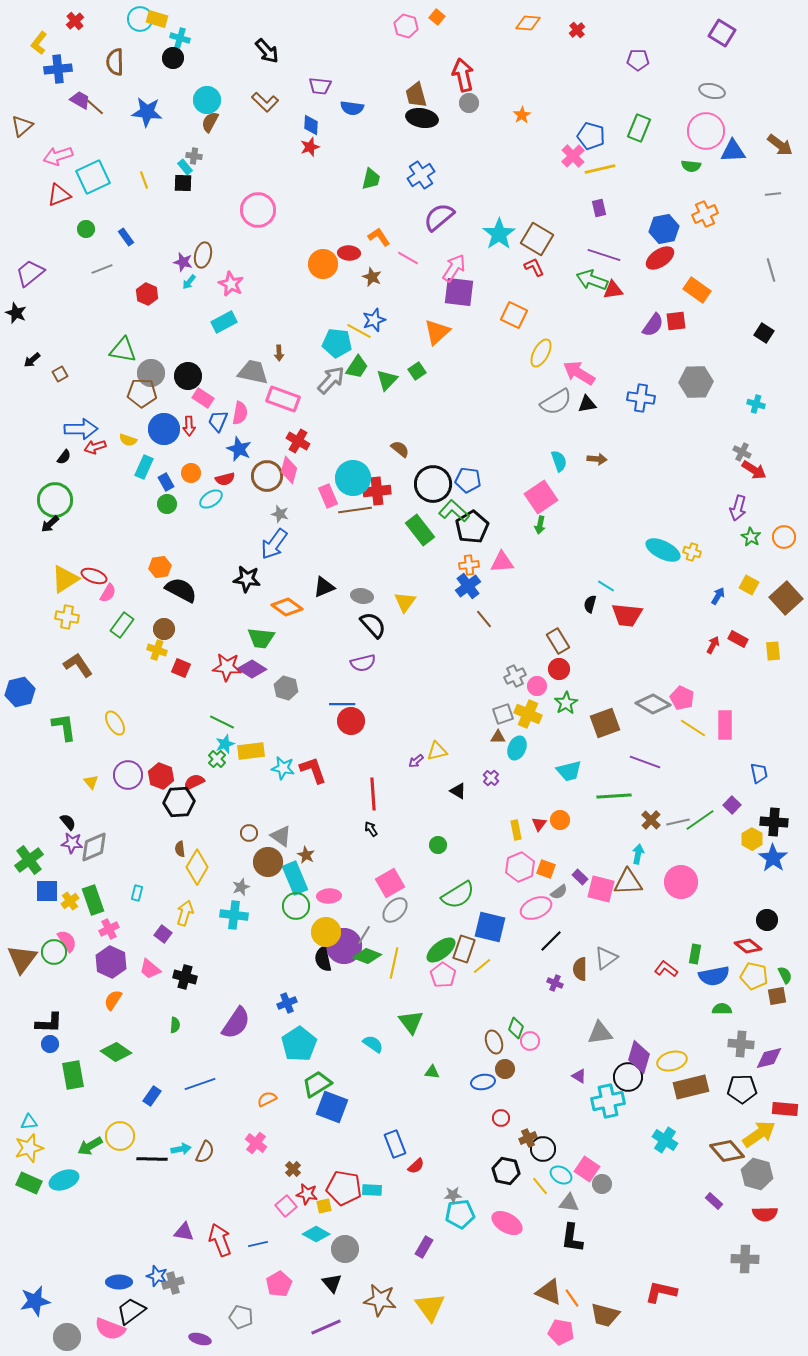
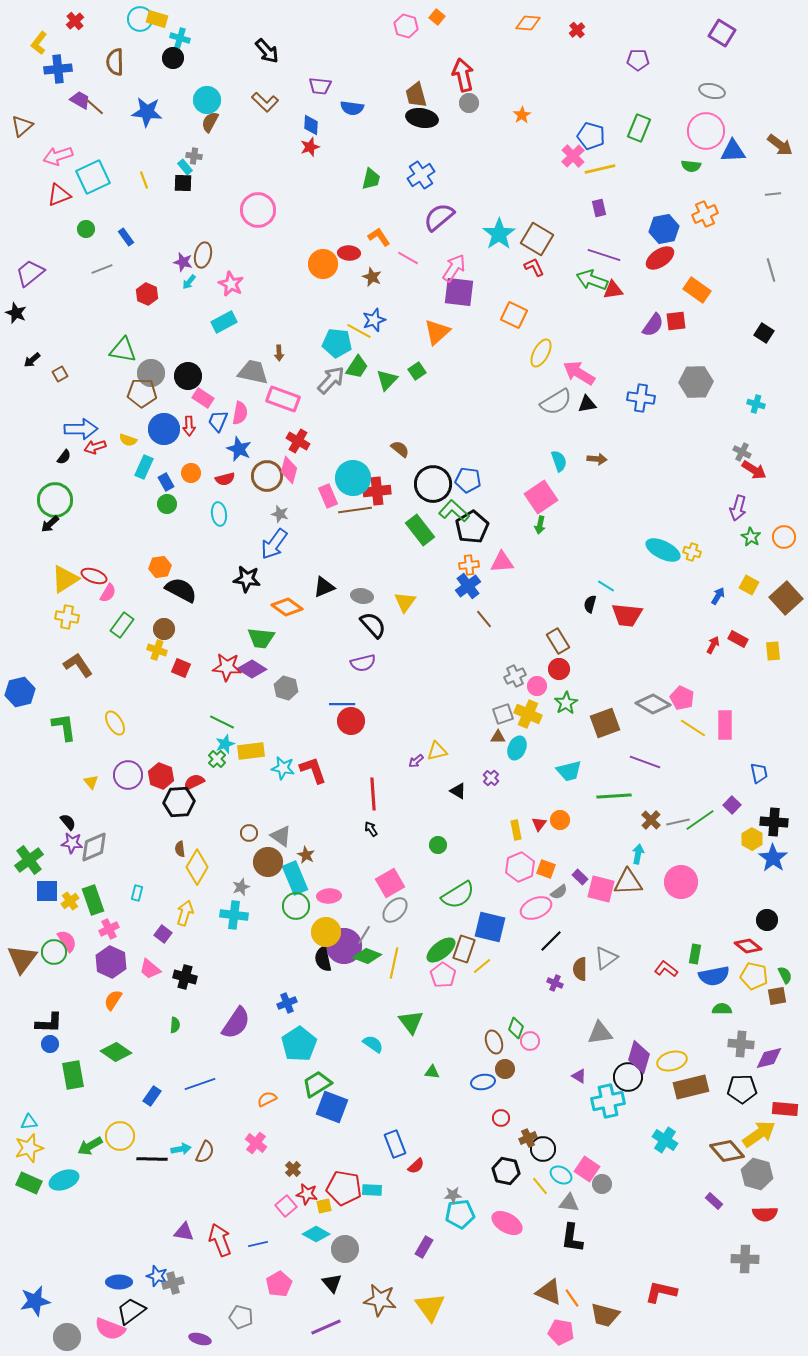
cyan ellipse at (211, 499): moved 8 px right, 15 px down; rotated 65 degrees counterclockwise
